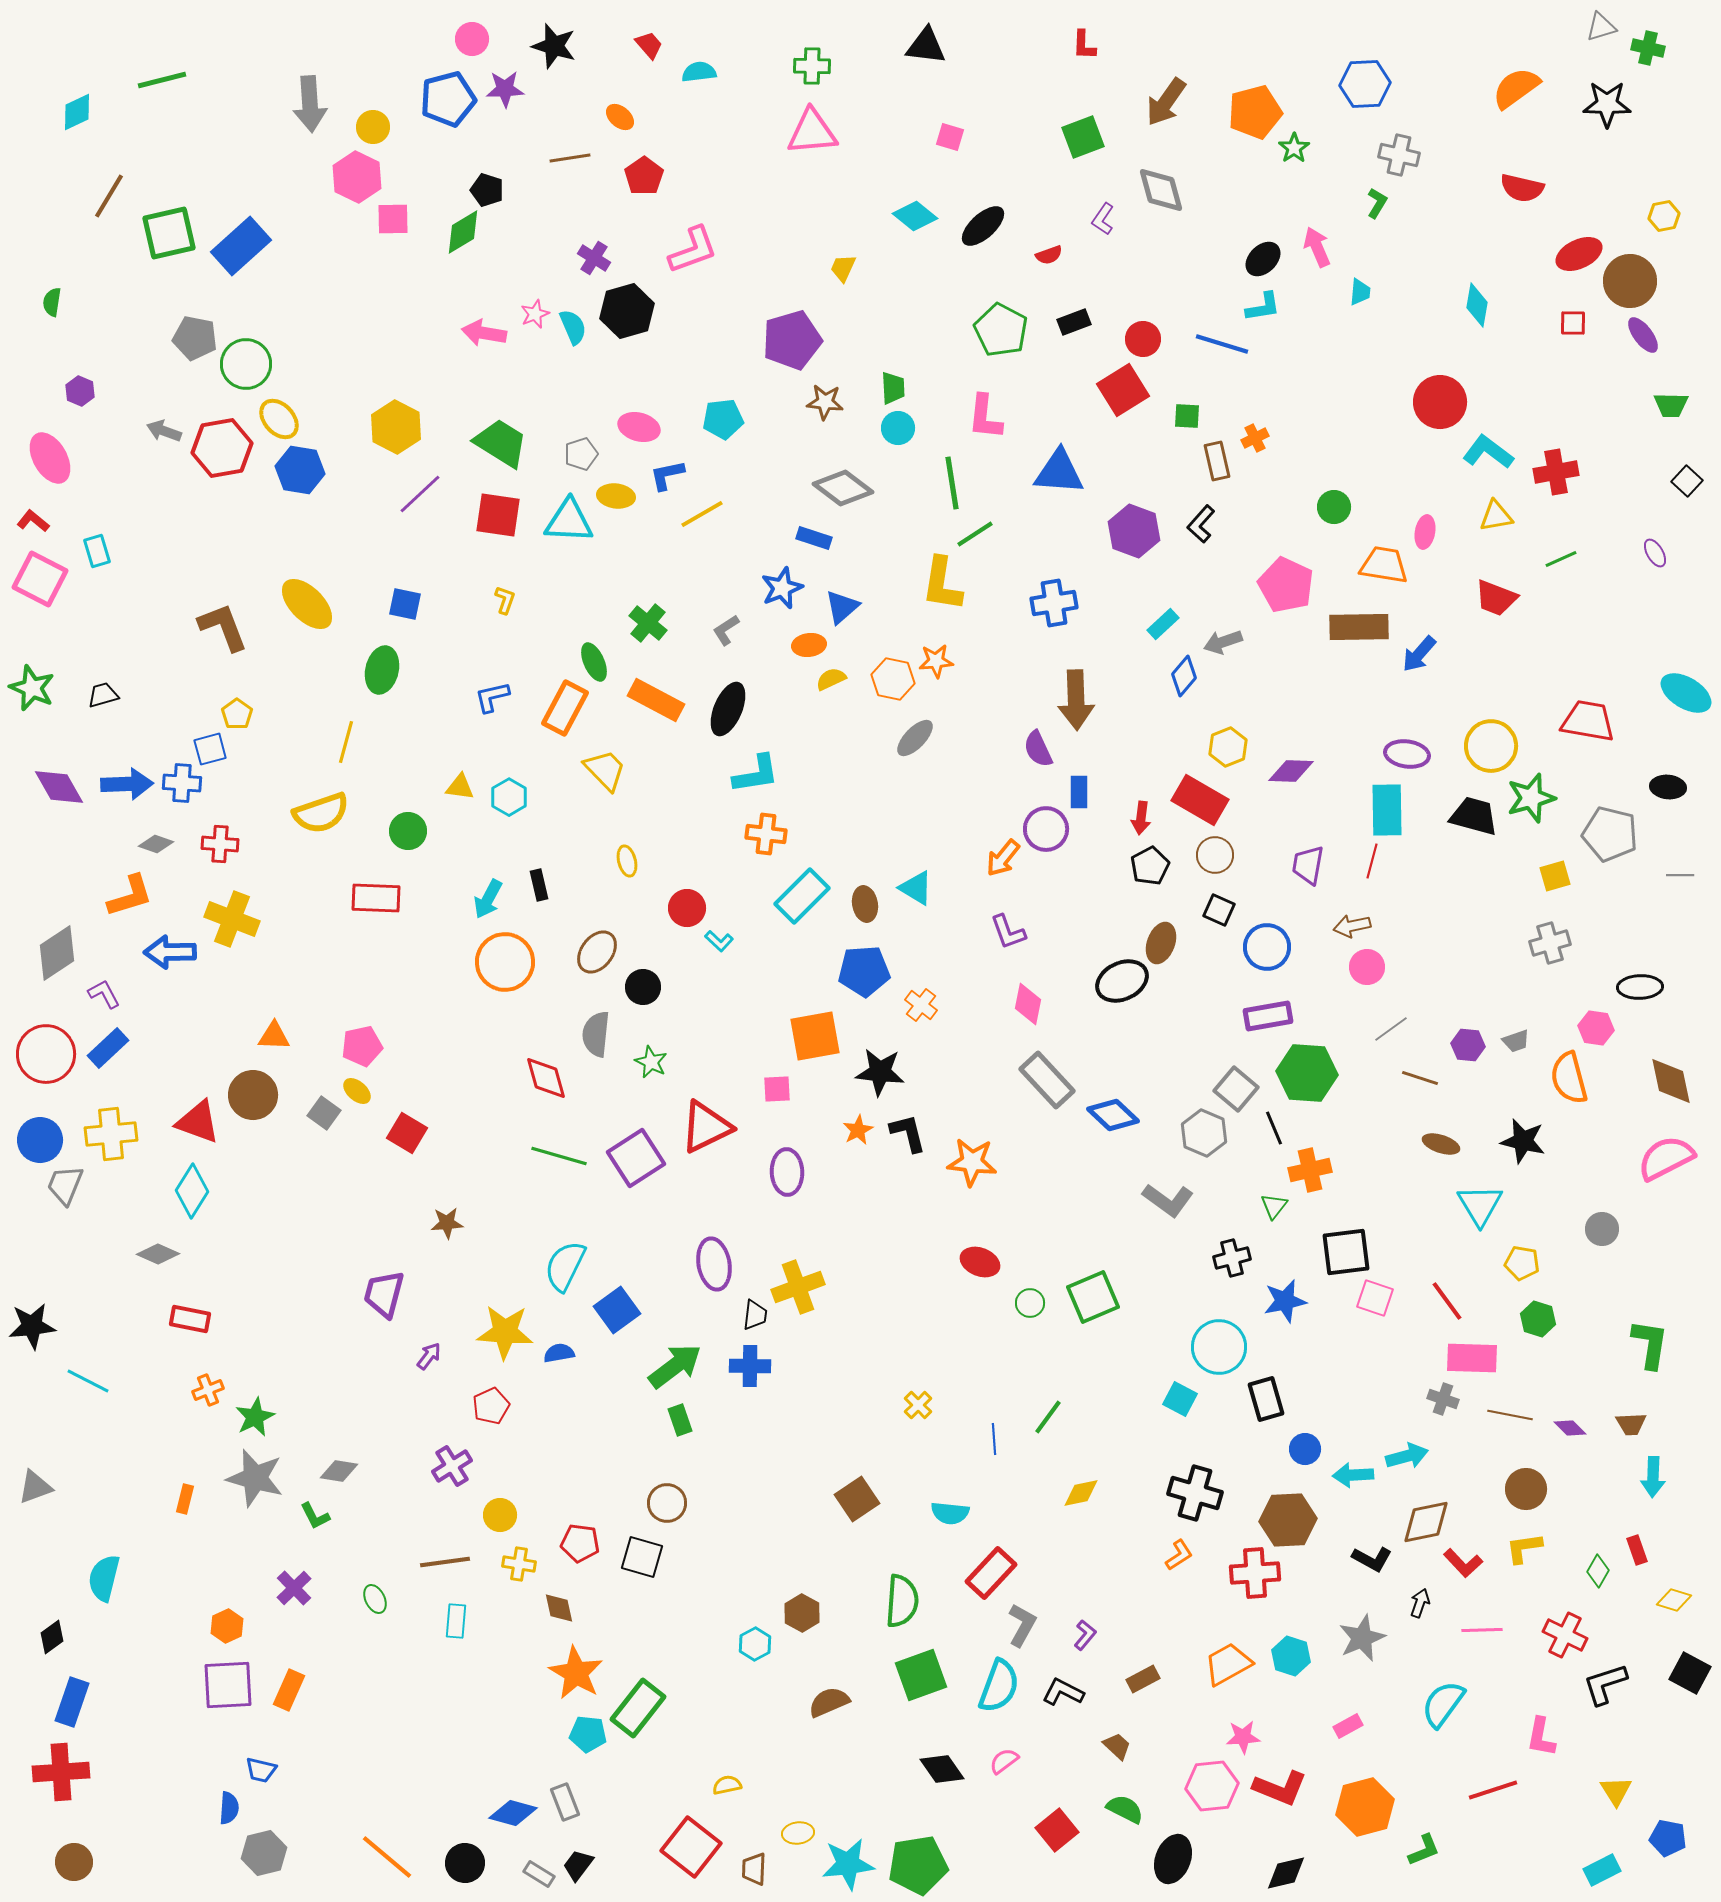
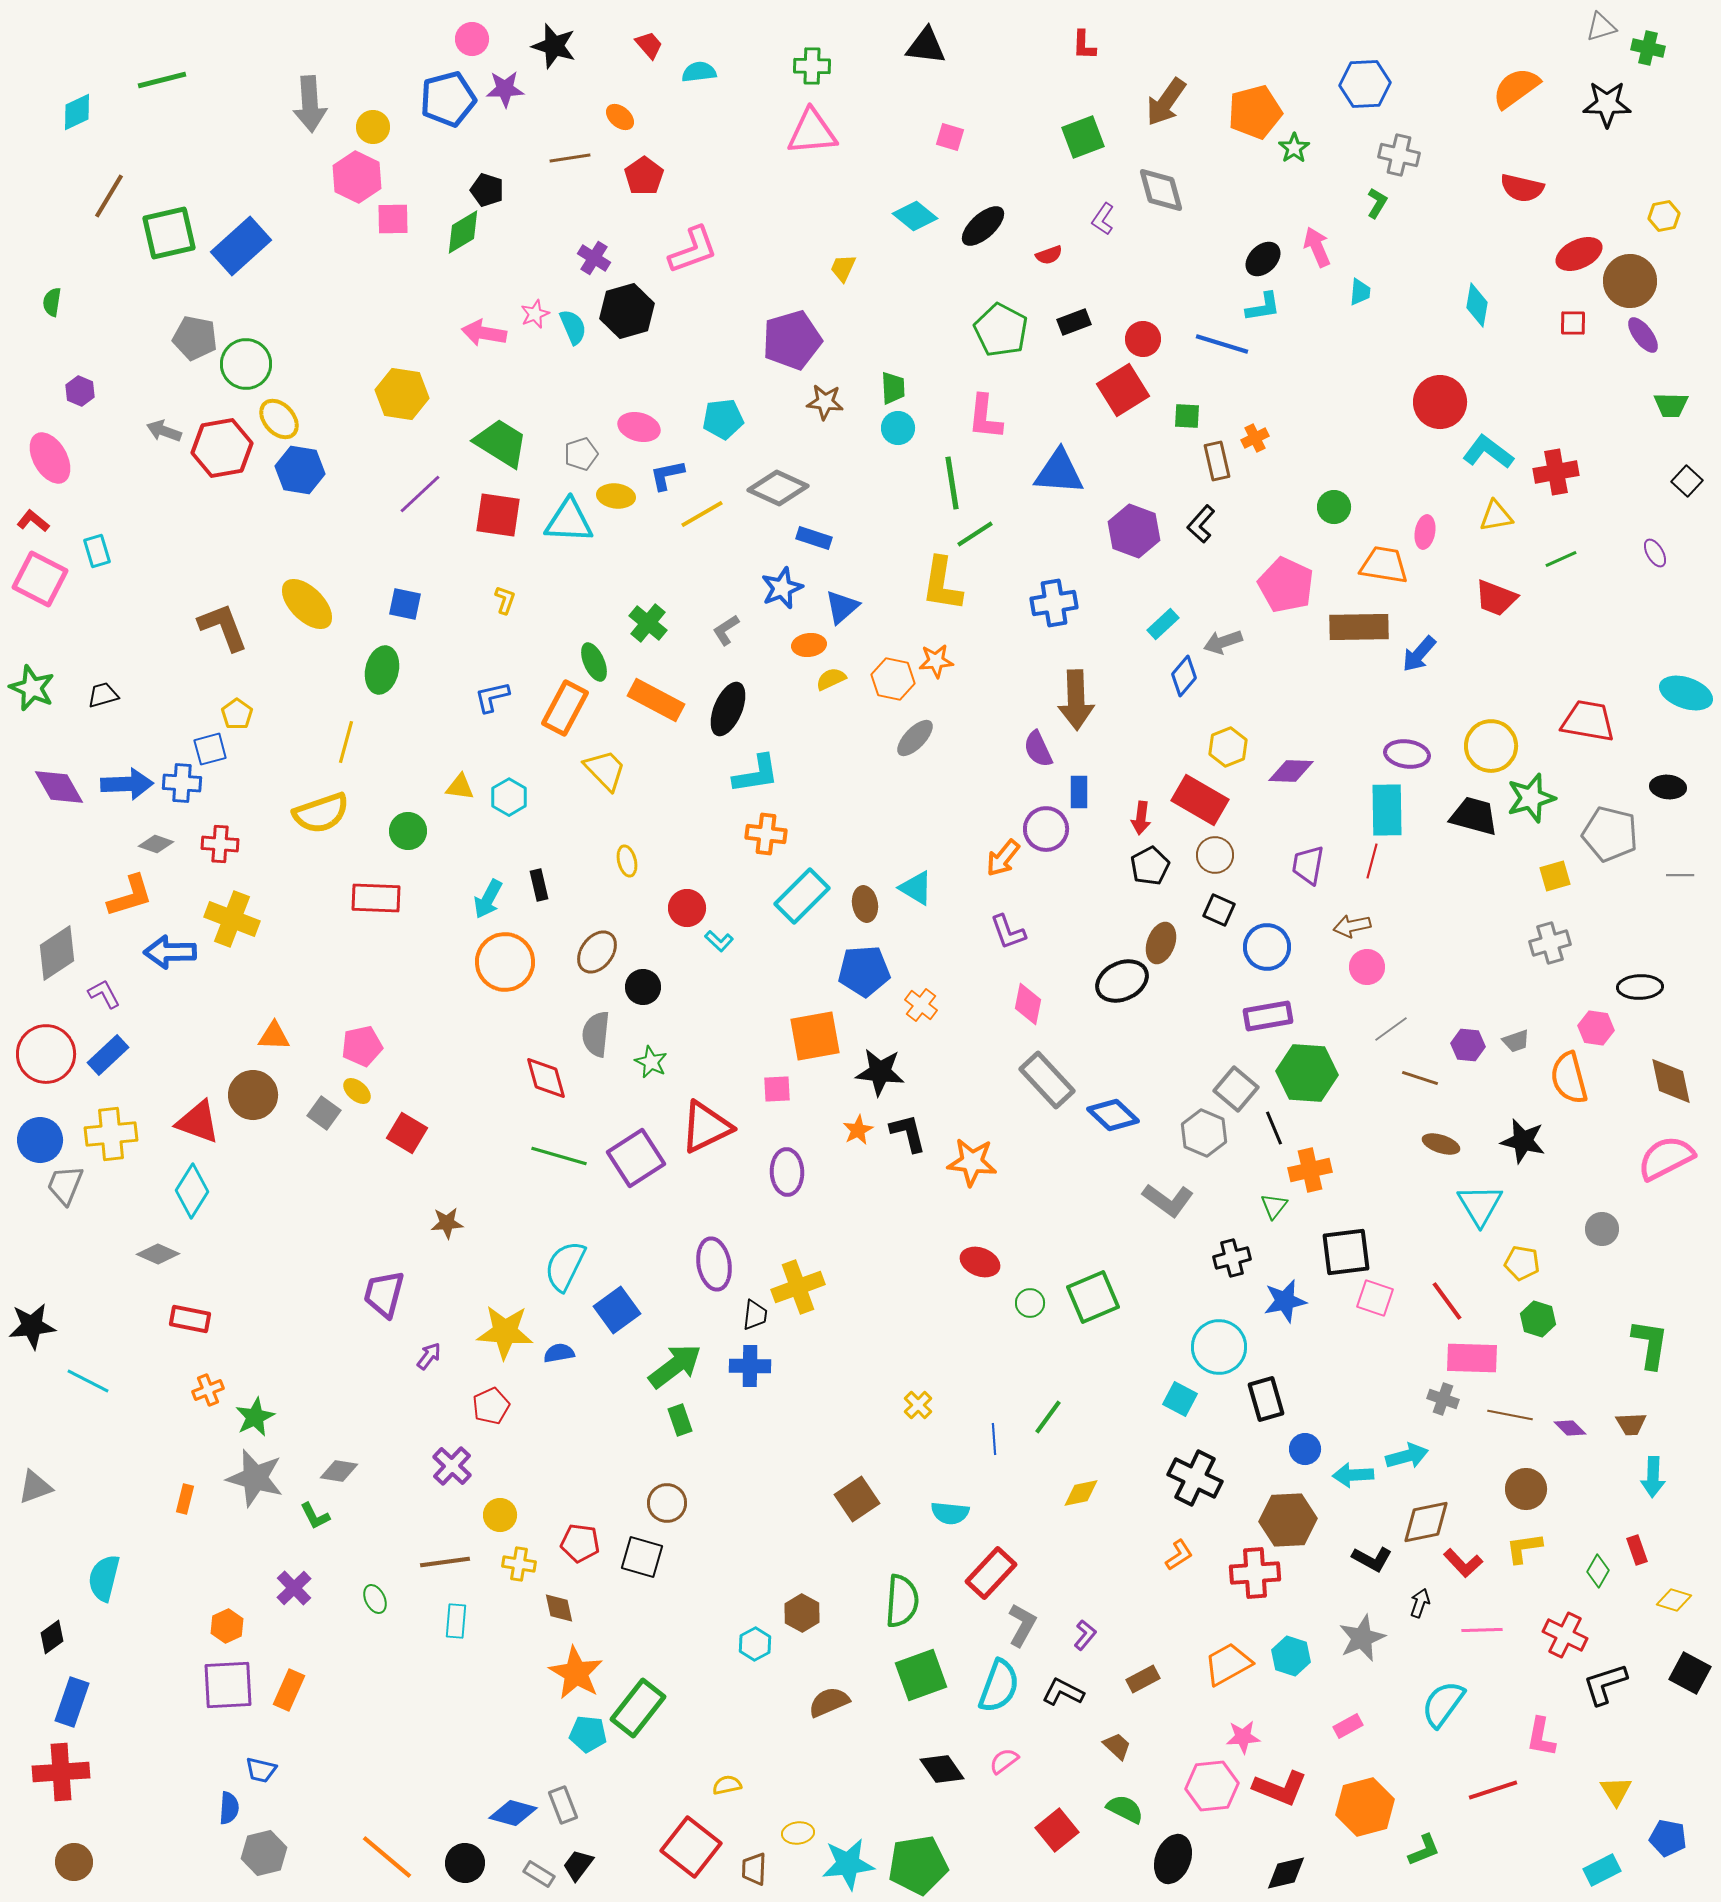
yellow hexagon at (396, 427): moved 6 px right, 33 px up; rotated 18 degrees counterclockwise
gray diamond at (843, 488): moved 65 px left; rotated 12 degrees counterclockwise
cyan ellipse at (1686, 693): rotated 12 degrees counterclockwise
blue rectangle at (108, 1048): moved 7 px down
purple cross at (452, 1466): rotated 15 degrees counterclockwise
black cross at (1195, 1493): moved 15 px up; rotated 10 degrees clockwise
gray rectangle at (565, 1802): moved 2 px left, 3 px down
